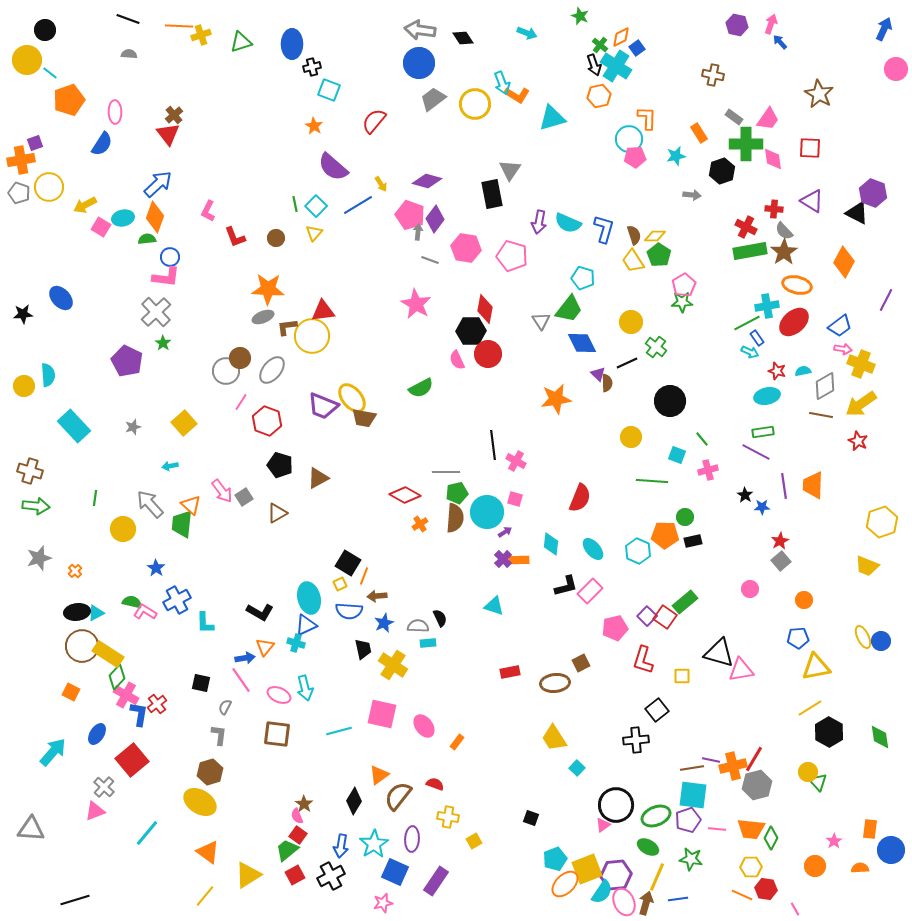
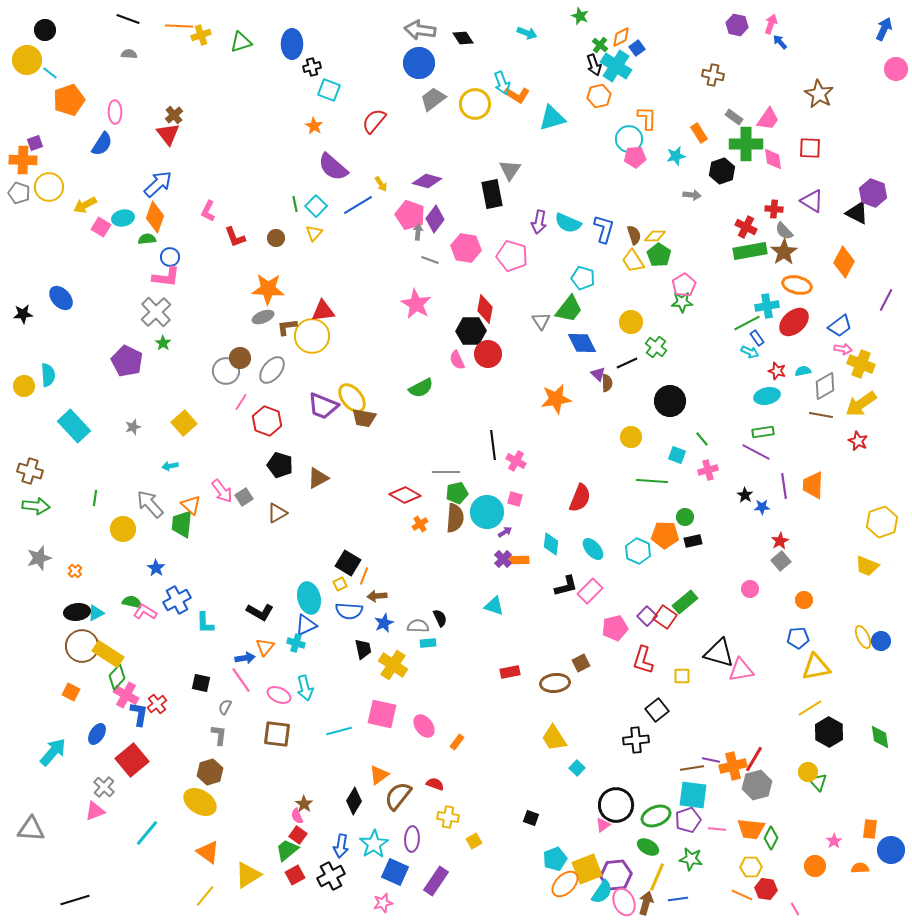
orange cross at (21, 160): moved 2 px right; rotated 12 degrees clockwise
